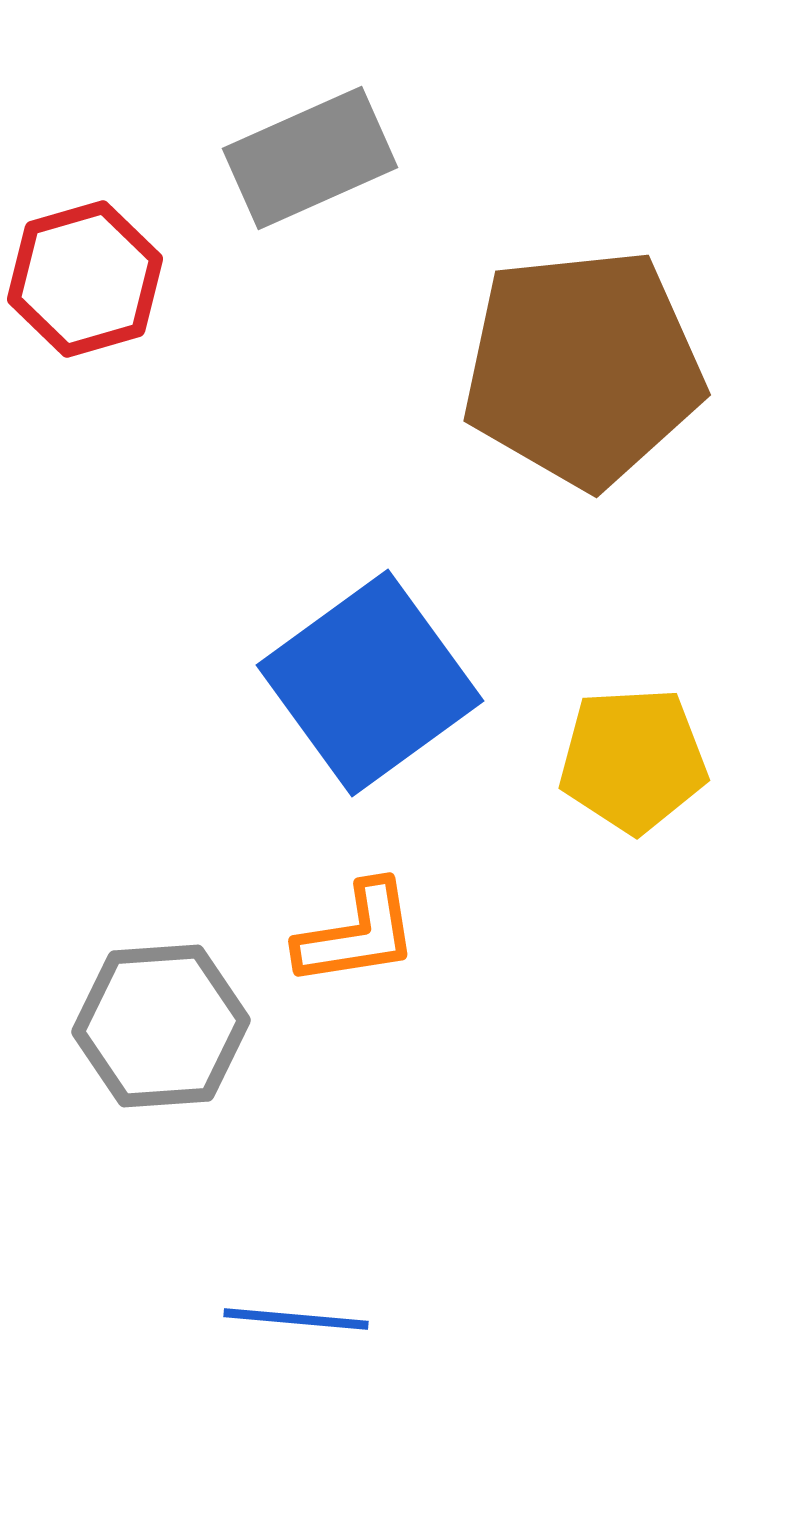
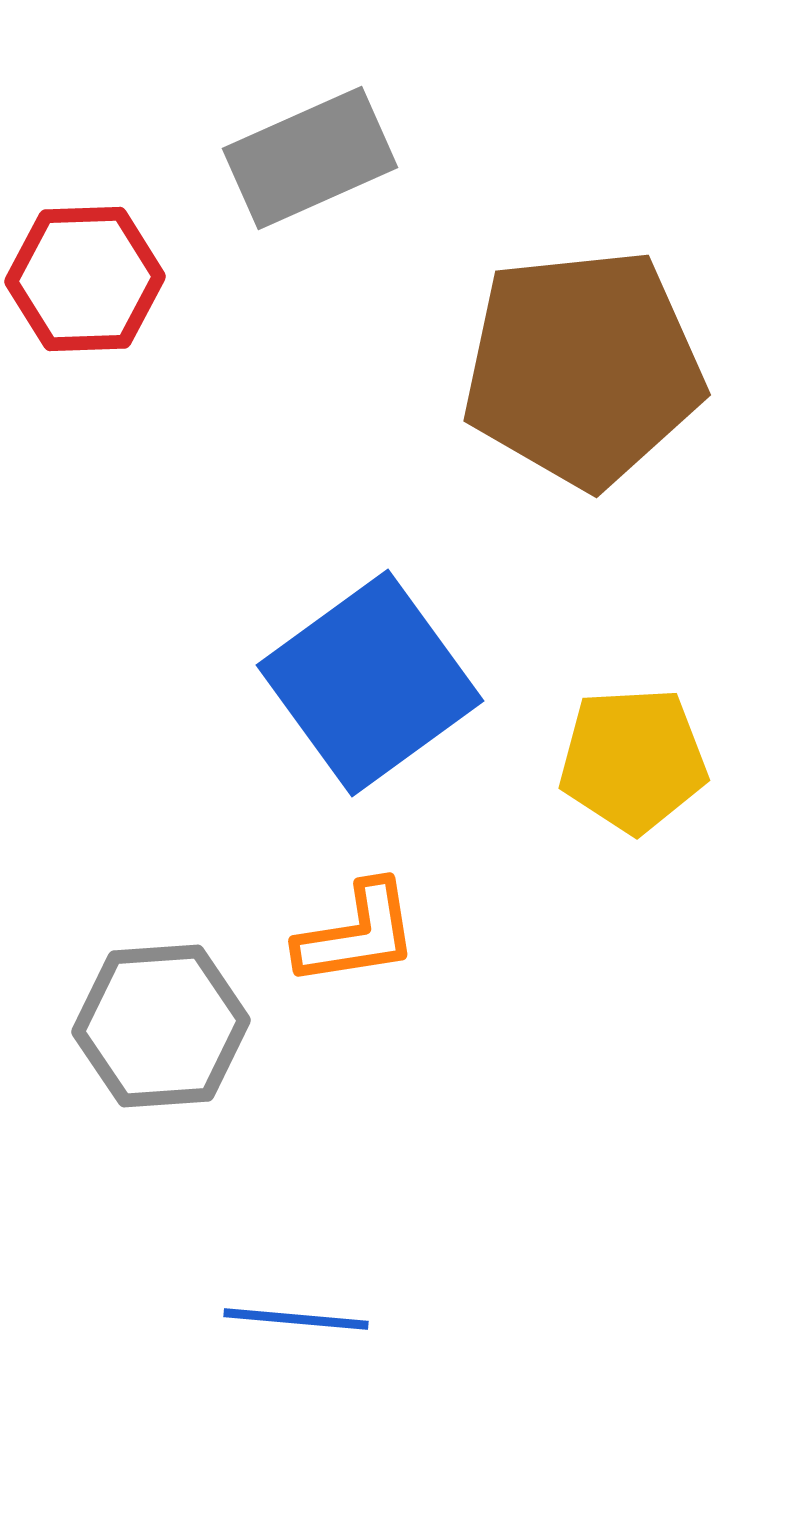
red hexagon: rotated 14 degrees clockwise
